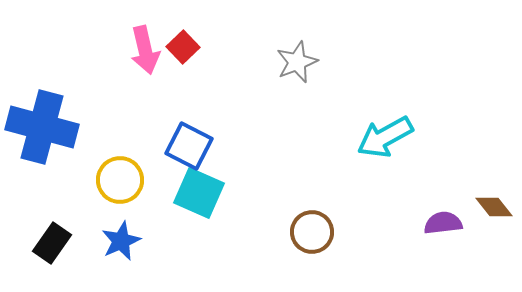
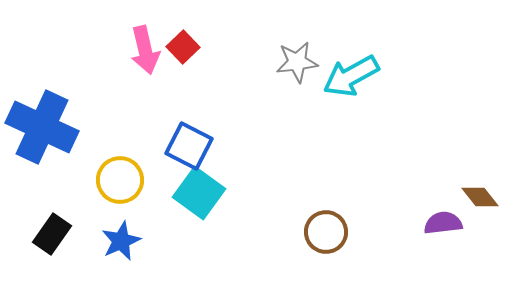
gray star: rotated 15 degrees clockwise
blue cross: rotated 10 degrees clockwise
cyan arrow: moved 34 px left, 61 px up
cyan square: rotated 12 degrees clockwise
brown diamond: moved 14 px left, 10 px up
brown circle: moved 14 px right
black rectangle: moved 9 px up
